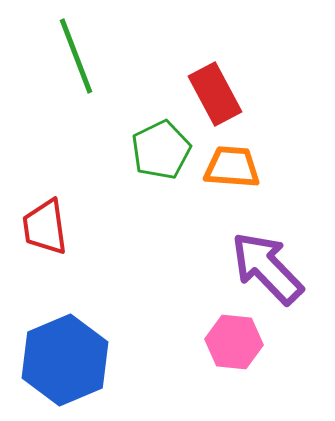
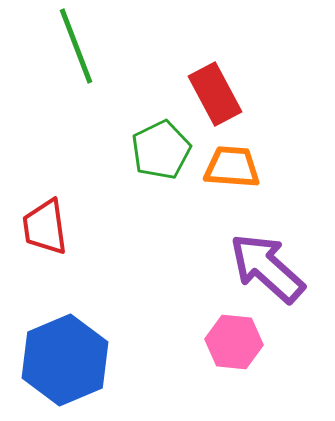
green line: moved 10 px up
purple arrow: rotated 4 degrees counterclockwise
